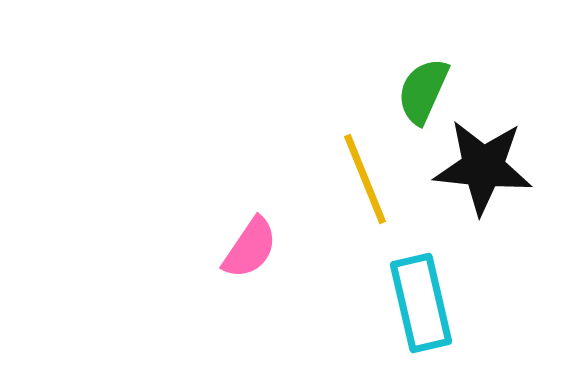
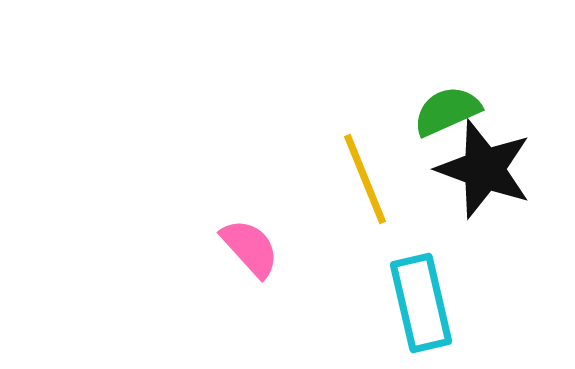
green semicircle: moved 24 px right, 20 px down; rotated 42 degrees clockwise
black star: moved 1 px right, 2 px down; rotated 14 degrees clockwise
pink semicircle: rotated 76 degrees counterclockwise
